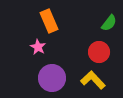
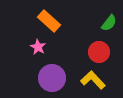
orange rectangle: rotated 25 degrees counterclockwise
